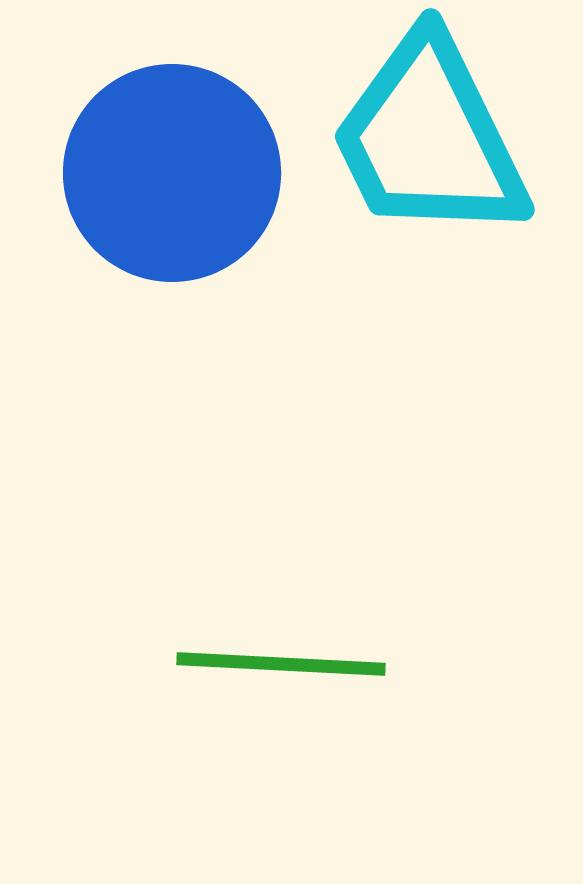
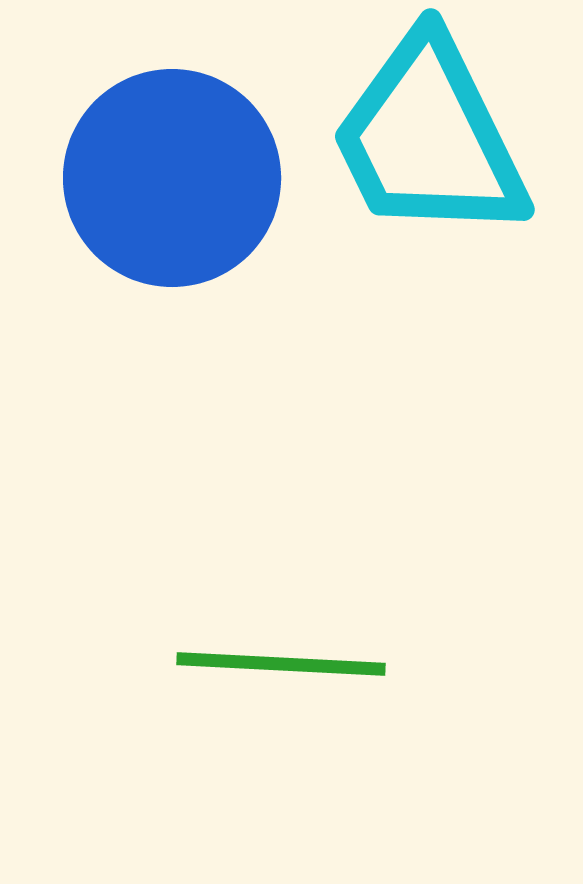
blue circle: moved 5 px down
